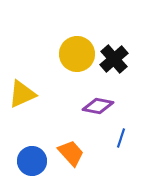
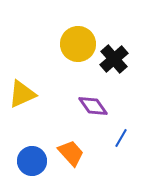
yellow circle: moved 1 px right, 10 px up
purple diamond: moved 5 px left; rotated 44 degrees clockwise
blue line: rotated 12 degrees clockwise
